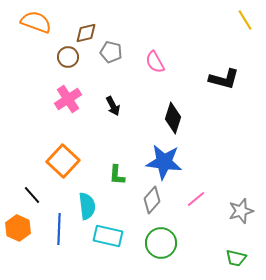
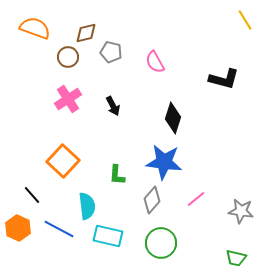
orange semicircle: moved 1 px left, 6 px down
gray star: rotated 25 degrees clockwise
blue line: rotated 64 degrees counterclockwise
